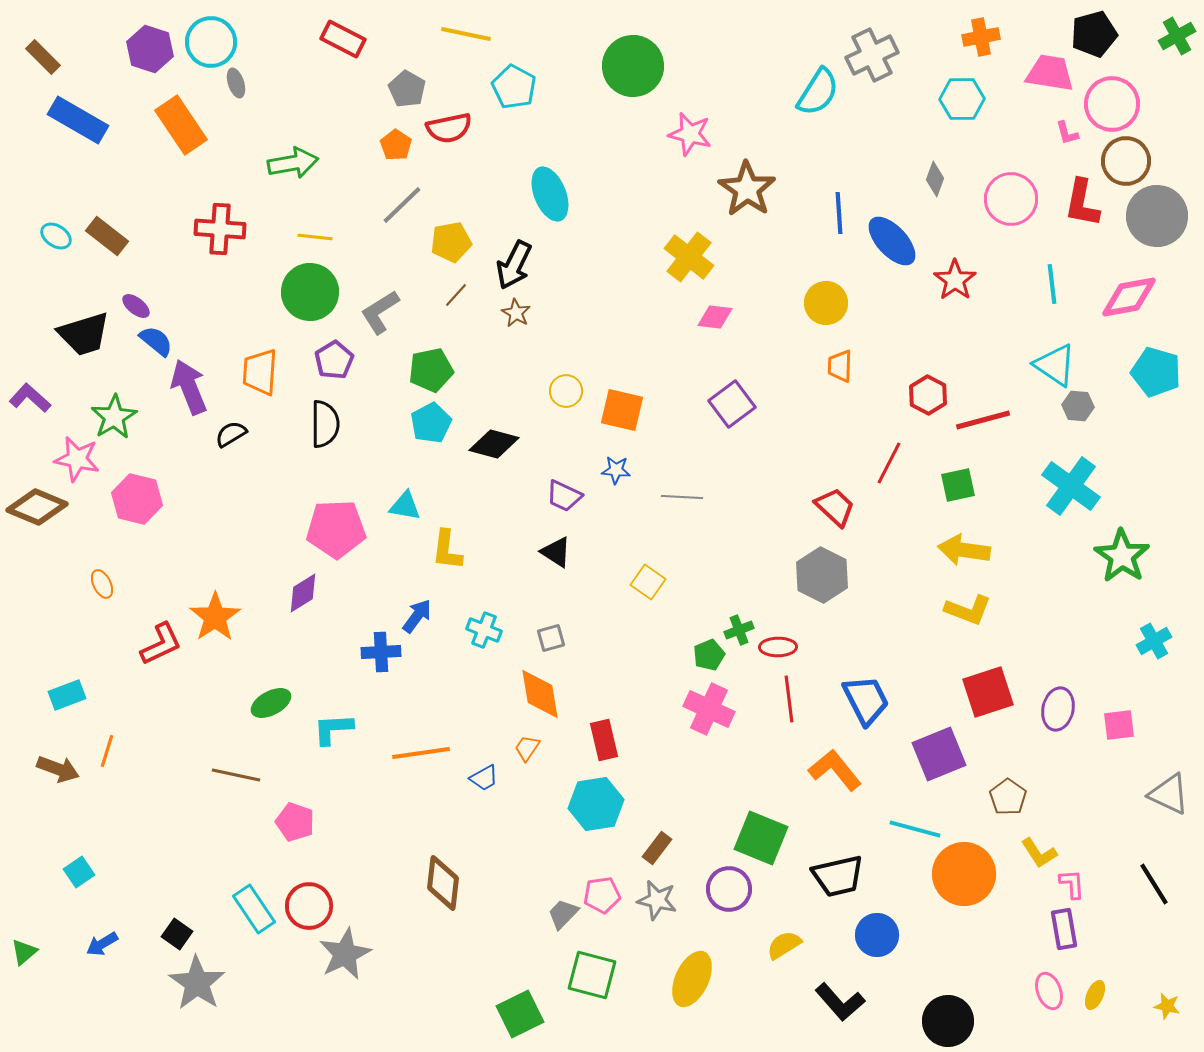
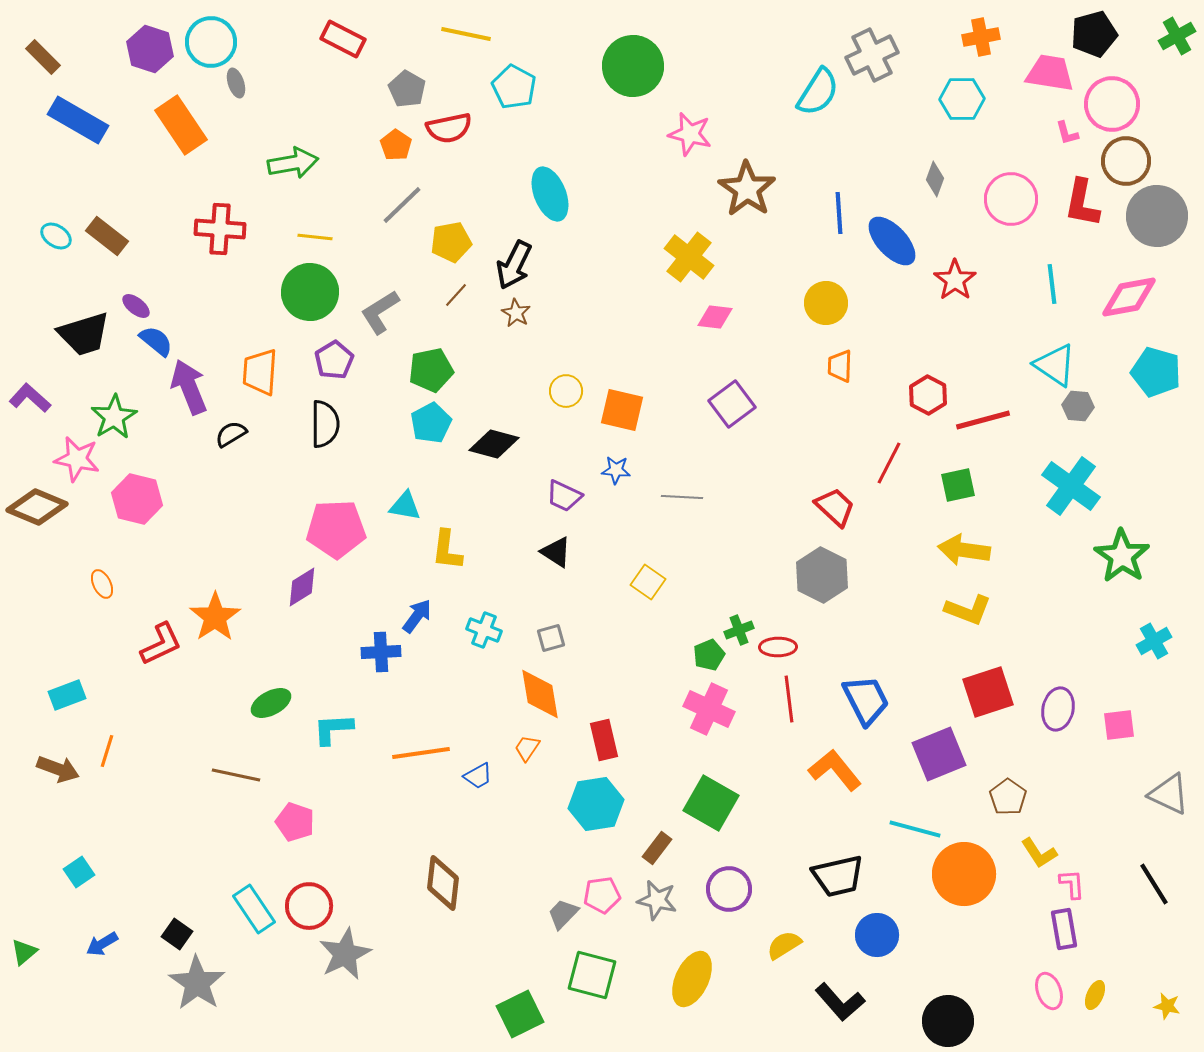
purple diamond at (303, 593): moved 1 px left, 6 px up
blue trapezoid at (484, 778): moved 6 px left, 2 px up
green square at (761, 838): moved 50 px left, 35 px up; rotated 8 degrees clockwise
